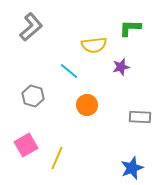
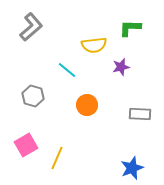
cyan line: moved 2 px left, 1 px up
gray rectangle: moved 3 px up
